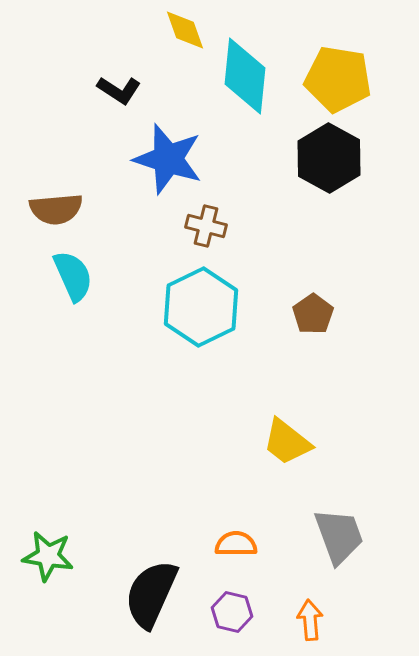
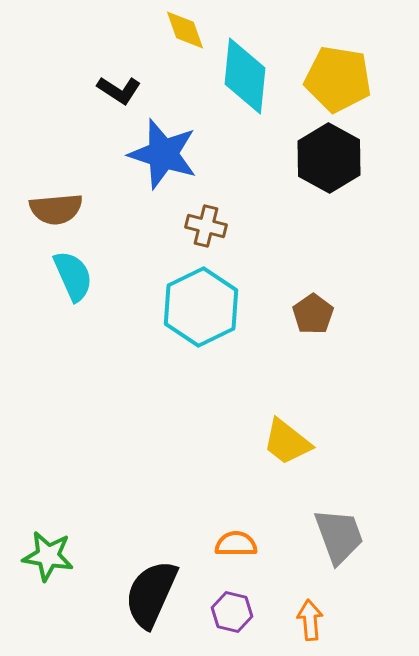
blue star: moved 5 px left, 5 px up
